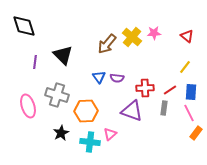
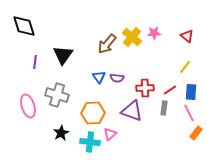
black triangle: rotated 20 degrees clockwise
orange hexagon: moved 7 px right, 2 px down
